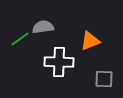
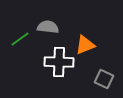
gray semicircle: moved 5 px right; rotated 15 degrees clockwise
orange triangle: moved 5 px left, 4 px down
gray square: rotated 24 degrees clockwise
